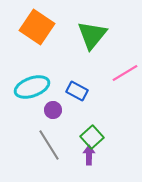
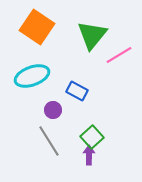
pink line: moved 6 px left, 18 px up
cyan ellipse: moved 11 px up
gray line: moved 4 px up
